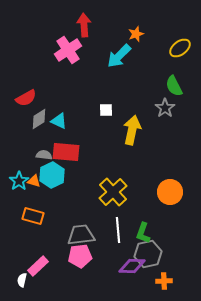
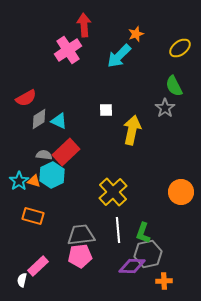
red rectangle: rotated 48 degrees counterclockwise
orange circle: moved 11 px right
